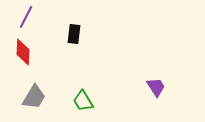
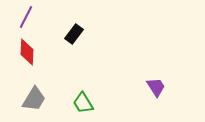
black rectangle: rotated 30 degrees clockwise
red diamond: moved 4 px right
gray trapezoid: moved 2 px down
green trapezoid: moved 2 px down
